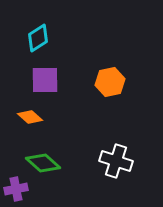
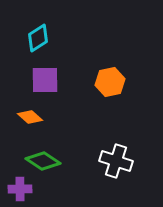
green diamond: moved 2 px up; rotated 8 degrees counterclockwise
purple cross: moved 4 px right; rotated 10 degrees clockwise
